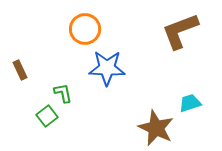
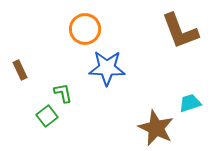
brown L-shape: rotated 90 degrees counterclockwise
